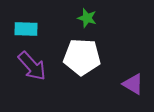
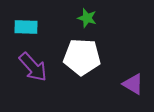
cyan rectangle: moved 2 px up
purple arrow: moved 1 px right, 1 px down
